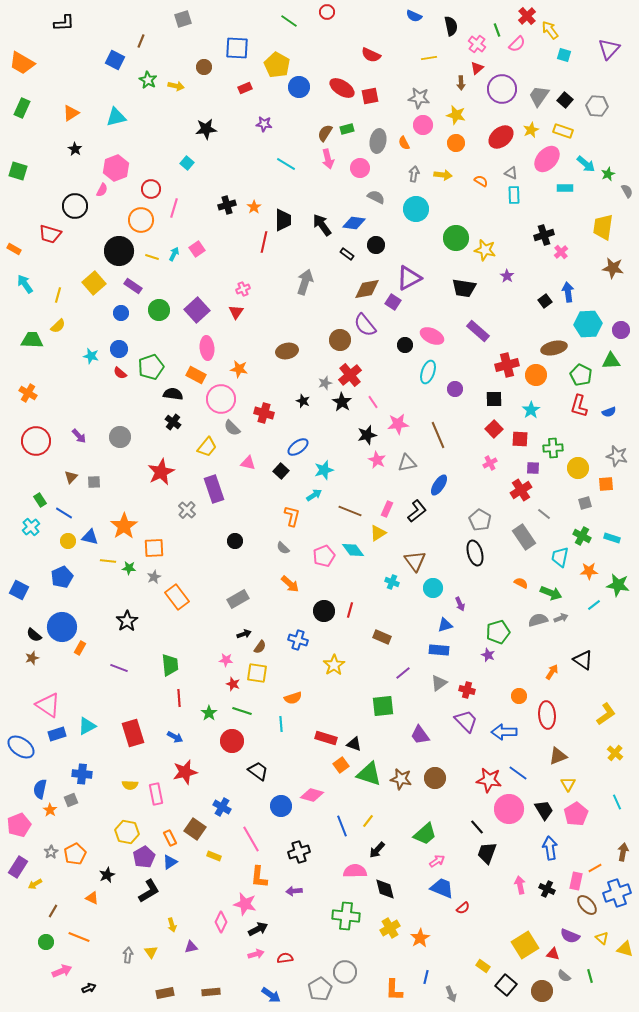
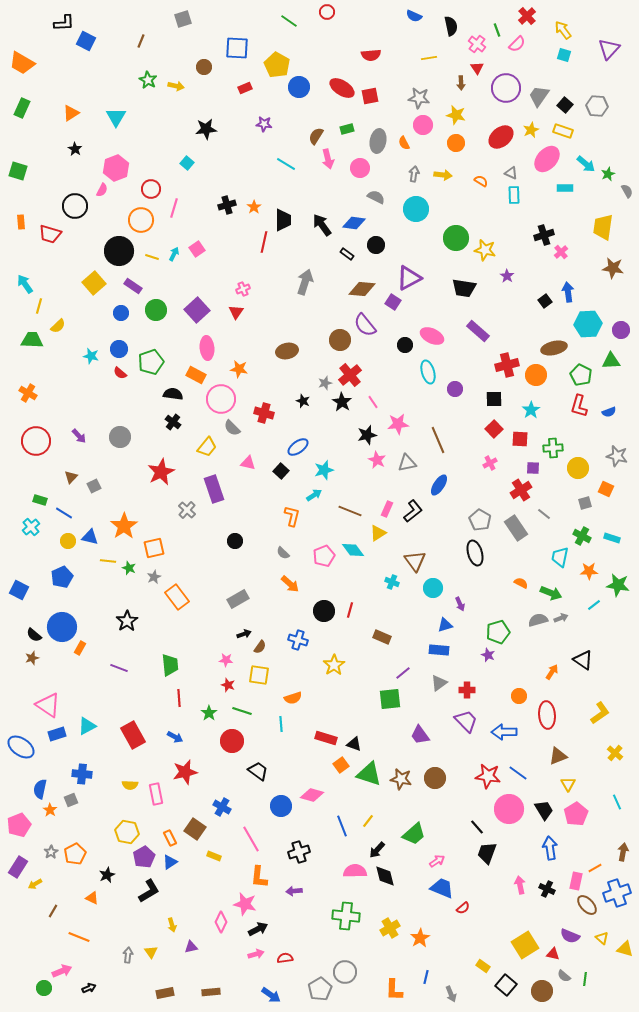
yellow arrow at (550, 30): moved 13 px right
red semicircle at (371, 55): rotated 30 degrees counterclockwise
blue square at (115, 60): moved 29 px left, 19 px up
red triangle at (477, 68): rotated 24 degrees counterclockwise
purple circle at (502, 89): moved 4 px right, 1 px up
black square at (565, 100): moved 5 px down
cyan triangle at (116, 117): rotated 45 degrees counterclockwise
brown semicircle at (325, 133): moved 9 px left, 3 px down
orange rectangle at (14, 249): moved 7 px right, 27 px up; rotated 56 degrees clockwise
brown diamond at (367, 289): moved 5 px left; rotated 16 degrees clockwise
yellow line at (58, 295): moved 19 px left, 11 px down
green circle at (159, 310): moved 3 px left
green pentagon at (151, 367): moved 5 px up
cyan ellipse at (428, 372): rotated 35 degrees counterclockwise
brown line at (438, 435): moved 5 px down
gray square at (94, 482): moved 4 px down; rotated 24 degrees counterclockwise
orange square at (606, 484): moved 5 px down; rotated 28 degrees clockwise
green rectangle at (40, 500): rotated 40 degrees counterclockwise
black L-shape at (417, 511): moved 4 px left
gray rectangle at (524, 537): moved 8 px left, 9 px up
orange square at (154, 548): rotated 10 degrees counterclockwise
gray semicircle at (283, 548): moved 5 px down
green star at (129, 568): rotated 16 degrees clockwise
yellow square at (257, 673): moved 2 px right, 2 px down
red star at (233, 684): moved 5 px left, 1 px down
red cross at (467, 690): rotated 14 degrees counterclockwise
green square at (383, 706): moved 7 px right, 7 px up
yellow L-shape at (606, 714): moved 6 px left, 1 px up
red rectangle at (133, 733): moved 2 px down; rotated 12 degrees counterclockwise
red star at (489, 780): moved 1 px left, 4 px up
green trapezoid at (425, 834): moved 11 px left
black diamond at (385, 889): moved 13 px up
green circle at (46, 942): moved 2 px left, 46 px down
green line at (590, 976): moved 5 px left, 3 px down; rotated 24 degrees clockwise
